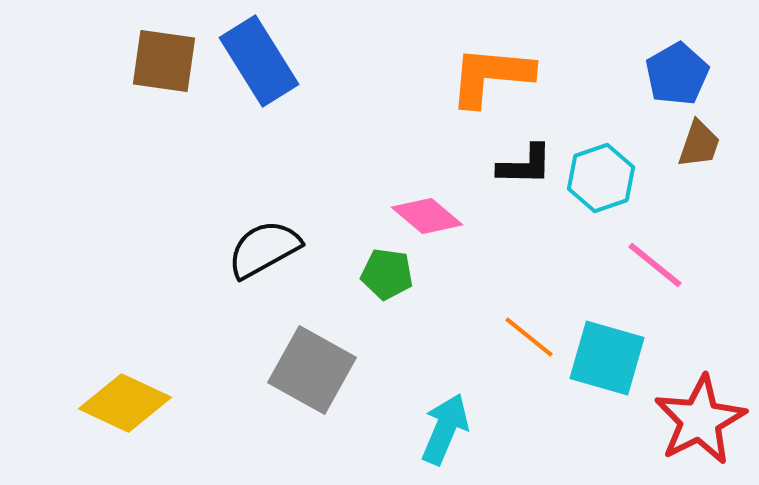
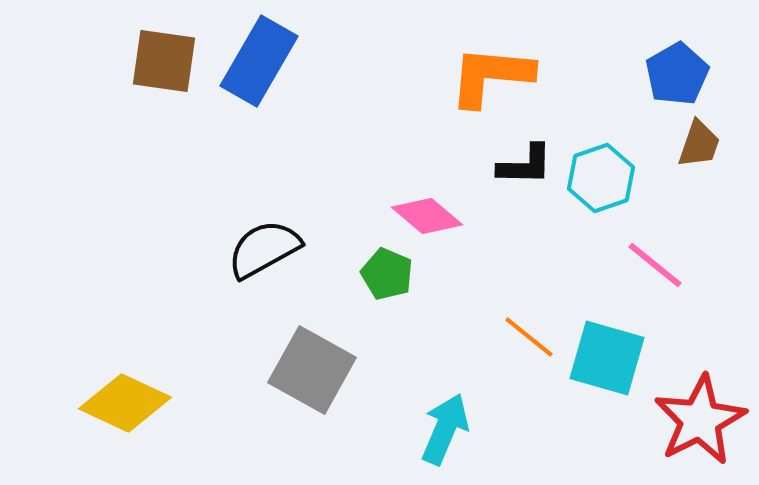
blue rectangle: rotated 62 degrees clockwise
green pentagon: rotated 15 degrees clockwise
